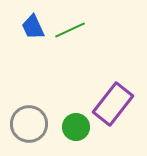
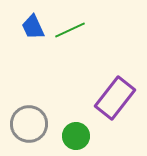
purple rectangle: moved 2 px right, 6 px up
green circle: moved 9 px down
